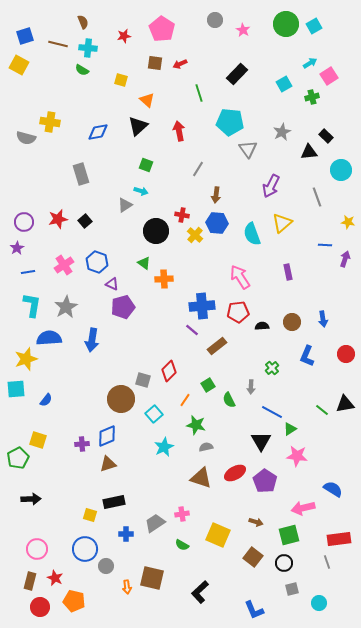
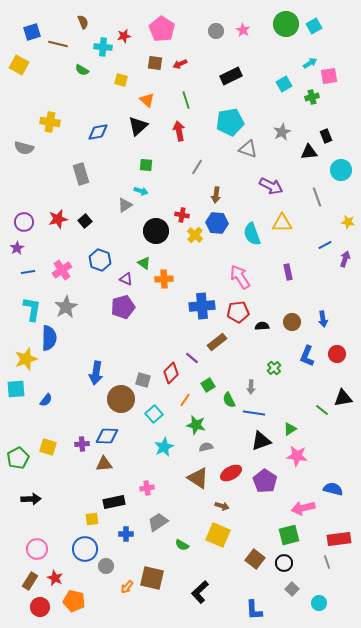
gray circle at (215, 20): moved 1 px right, 11 px down
blue square at (25, 36): moved 7 px right, 4 px up
cyan cross at (88, 48): moved 15 px right, 1 px up
black rectangle at (237, 74): moved 6 px left, 2 px down; rotated 20 degrees clockwise
pink square at (329, 76): rotated 24 degrees clockwise
green line at (199, 93): moved 13 px left, 7 px down
cyan pentagon at (230, 122): rotated 16 degrees counterclockwise
black rectangle at (326, 136): rotated 24 degrees clockwise
gray semicircle at (26, 138): moved 2 px left, 10 px down
gray triangle at (248, 149): rotated 36 degrees counterclockwise
green square at (146, 165): rotated 16 degrees counterclockwise
gray line at (198, 169): moved 1 px left, 2 px up
purple arrow at (271, 186): rotated 90 degrees counterclockwise
yellow triangle at (282, 223): rotated 40 degrees clockwise
blue line at (325, 245): rotated 32 degrees counterclockwise
blue hexagon at (97, 262): moved 3 px right, 2 px up
pink cross at (64, 265): moved 2 px left, 5 px down
purple triangle at (112, 284): moved 14 px right, 5 px up
cyan L-shape at (32, 305): moved 4 px down
purple line at (192, 330): moved 28 px down
blue semicircle at (49, 338): rotated 95 degrees clockwise
blue arrow at (92, 340): moved 4 px right, 33 px down
brown rectangle at (217, 346): moved 4 px up
red circle at (346, 354): moved 9 px left
green cross at (272, 368): moved 2 px right
red diamond at (169, 371): moved 2 px right, 2 px down
black triangle at (345, 404): moved 2 px left, 6 px up
blue line at (272, 412): moved 18 px left, 1 px down; rotated 20 degrees counterclockwise
blue diamond at (107, 436): rotated 25 degrees clockwise
yellow square at (38, 440): moved 10 px right, 7 px down
black triangle at (261, 441): rotated 40 degrees clockwise
brown triangle at (108, 464): moved 4 px left; rotated 12 degrees clockwise
red ellipse at (235, 473): moved 4 px left
brown triangle at (201, 478): moved 3 px left; rotated 15 degrees clockwise
blue semicircle at (333, 489): rotated 18 degrees counterclockwise
pink cross at (182, 514): moved 35 px left, 26 px up
yellow square at (90, 515): moved 2 px right, 4 px down; rotated 24 degrees counterclockwise
brown arrow at (256, 522): moved 34 px left, 16 px up
gray trapezoid at (155, 523): moved 3 px right, 1 px up
brown square at (253, 557): moved 2 px right, 2 px down
brown rectangle at (30, 581): rotated 18 degrees clockwise
orange arrow at (127, 587): rotated 48 degrees clockwise
gray square at (292, 589): rotated 32 degrees counterclockwise
blue L-shape at (254, 610): rotated 20 degrees clockwise
